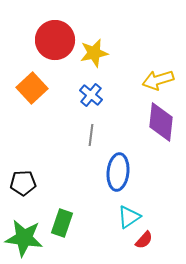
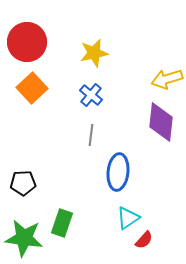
red circle: moved 28 px left, 2 px down
yellow arrow: moved 9 px right, 1 px up
cyan triangle: moved 1 px left, 1 px down
